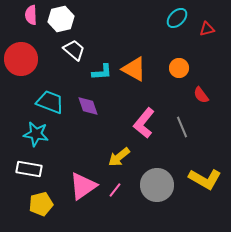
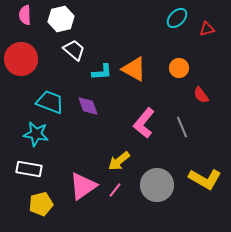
pink semicircle: moved 6 px left
yellow arrow: moved 4 px down
